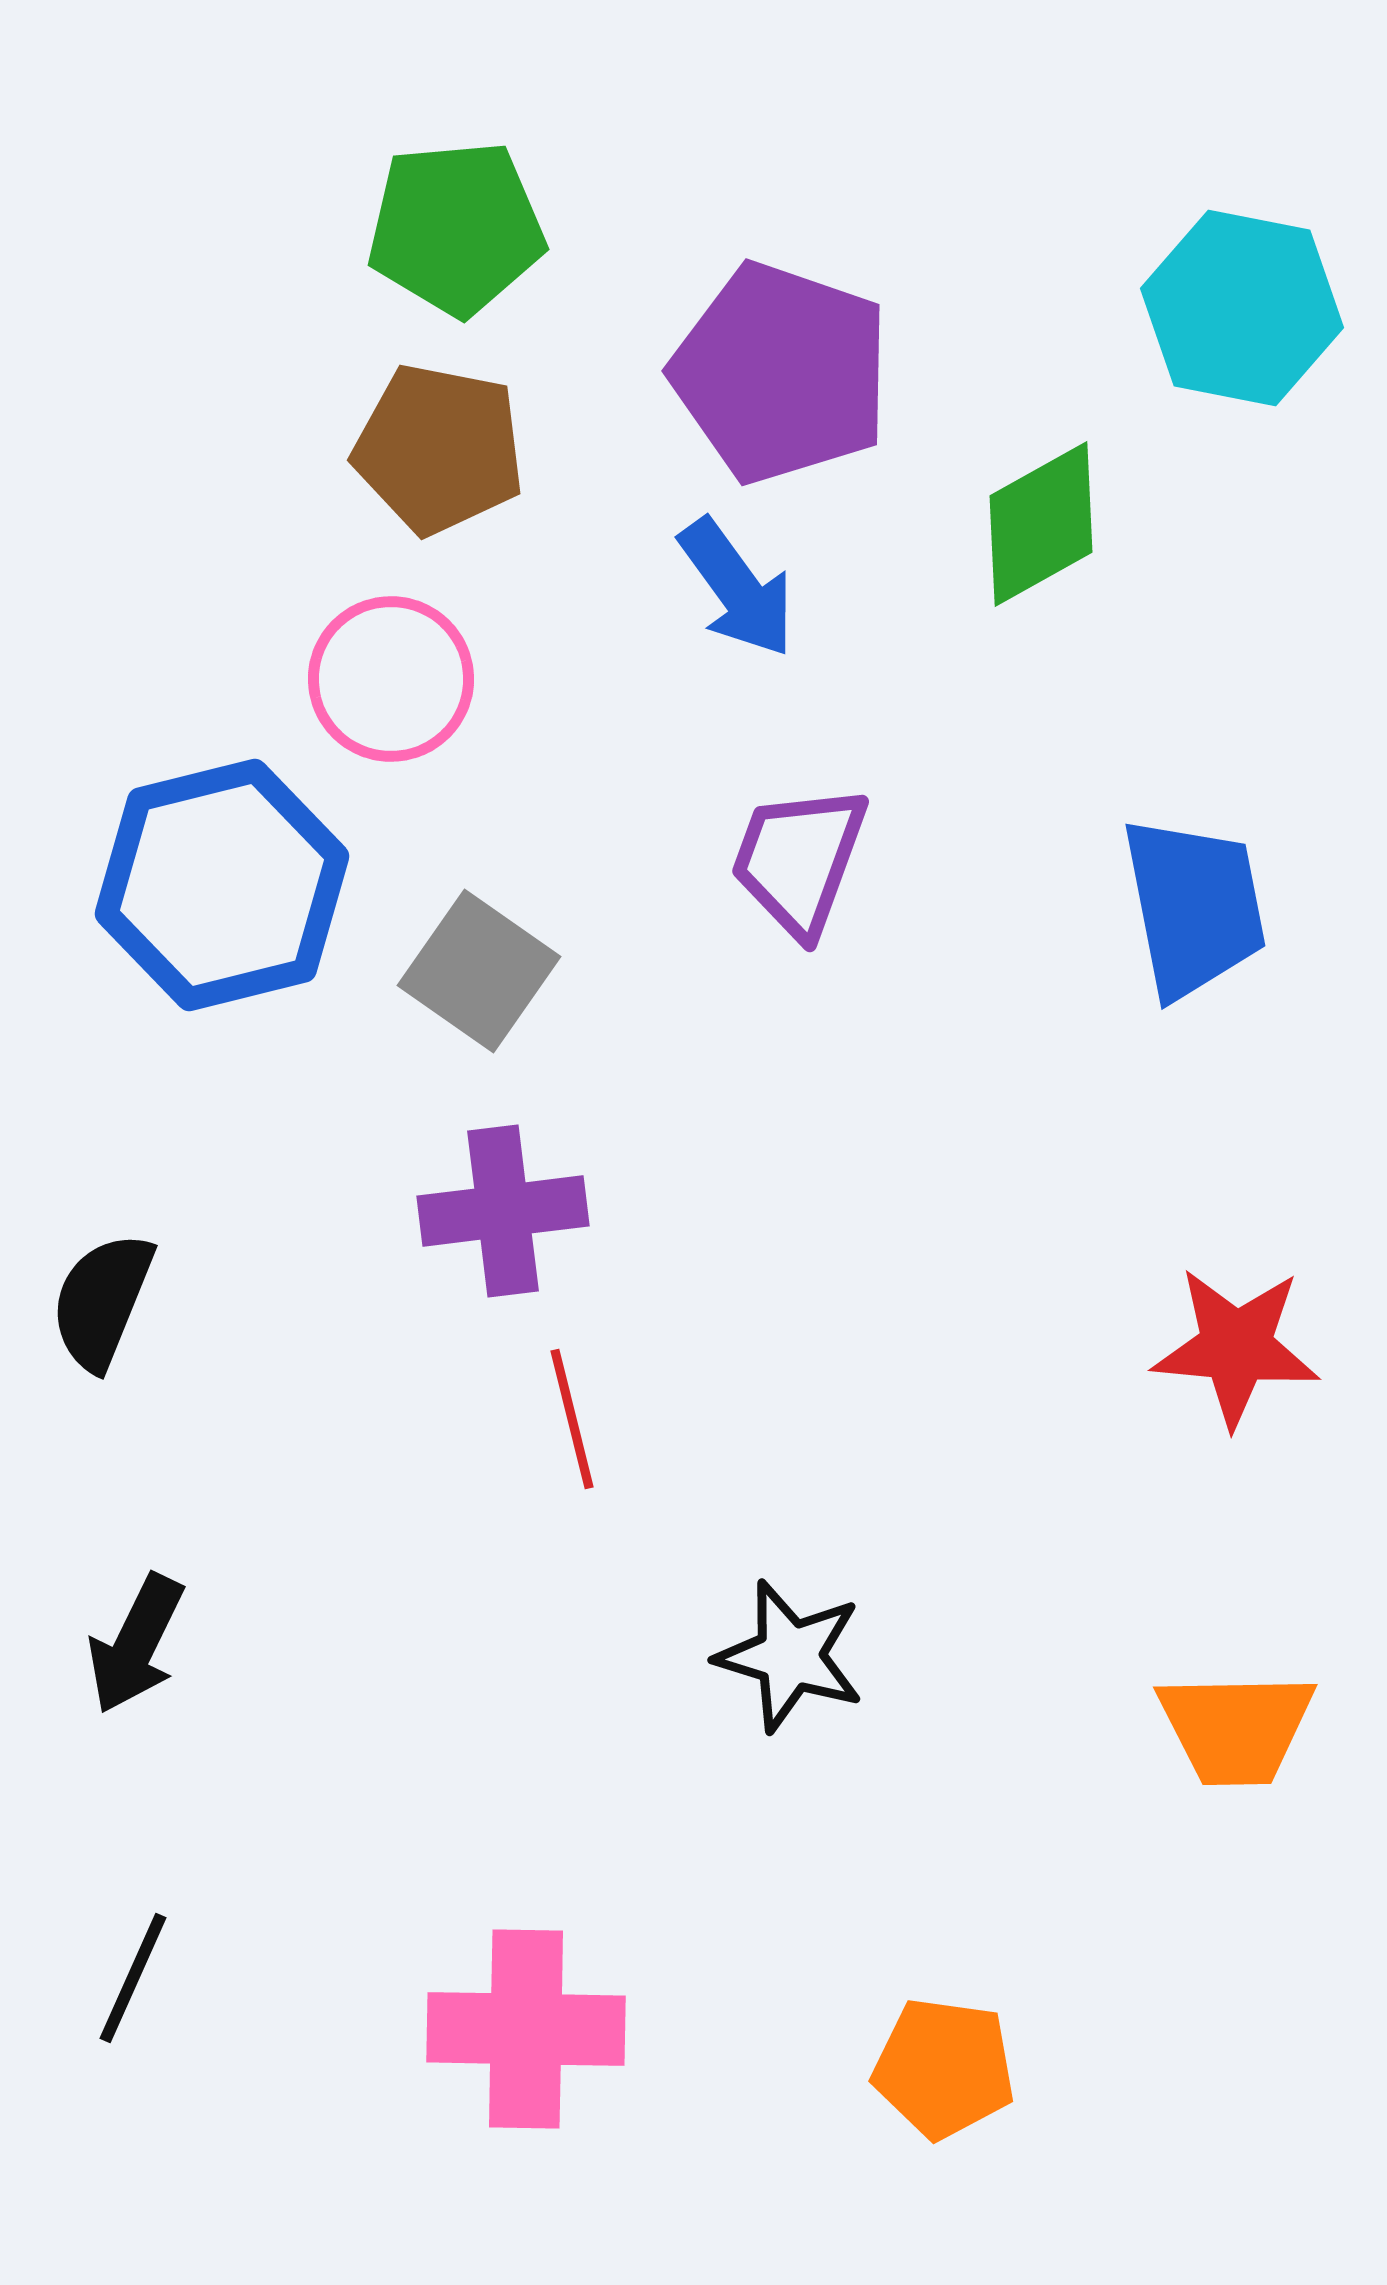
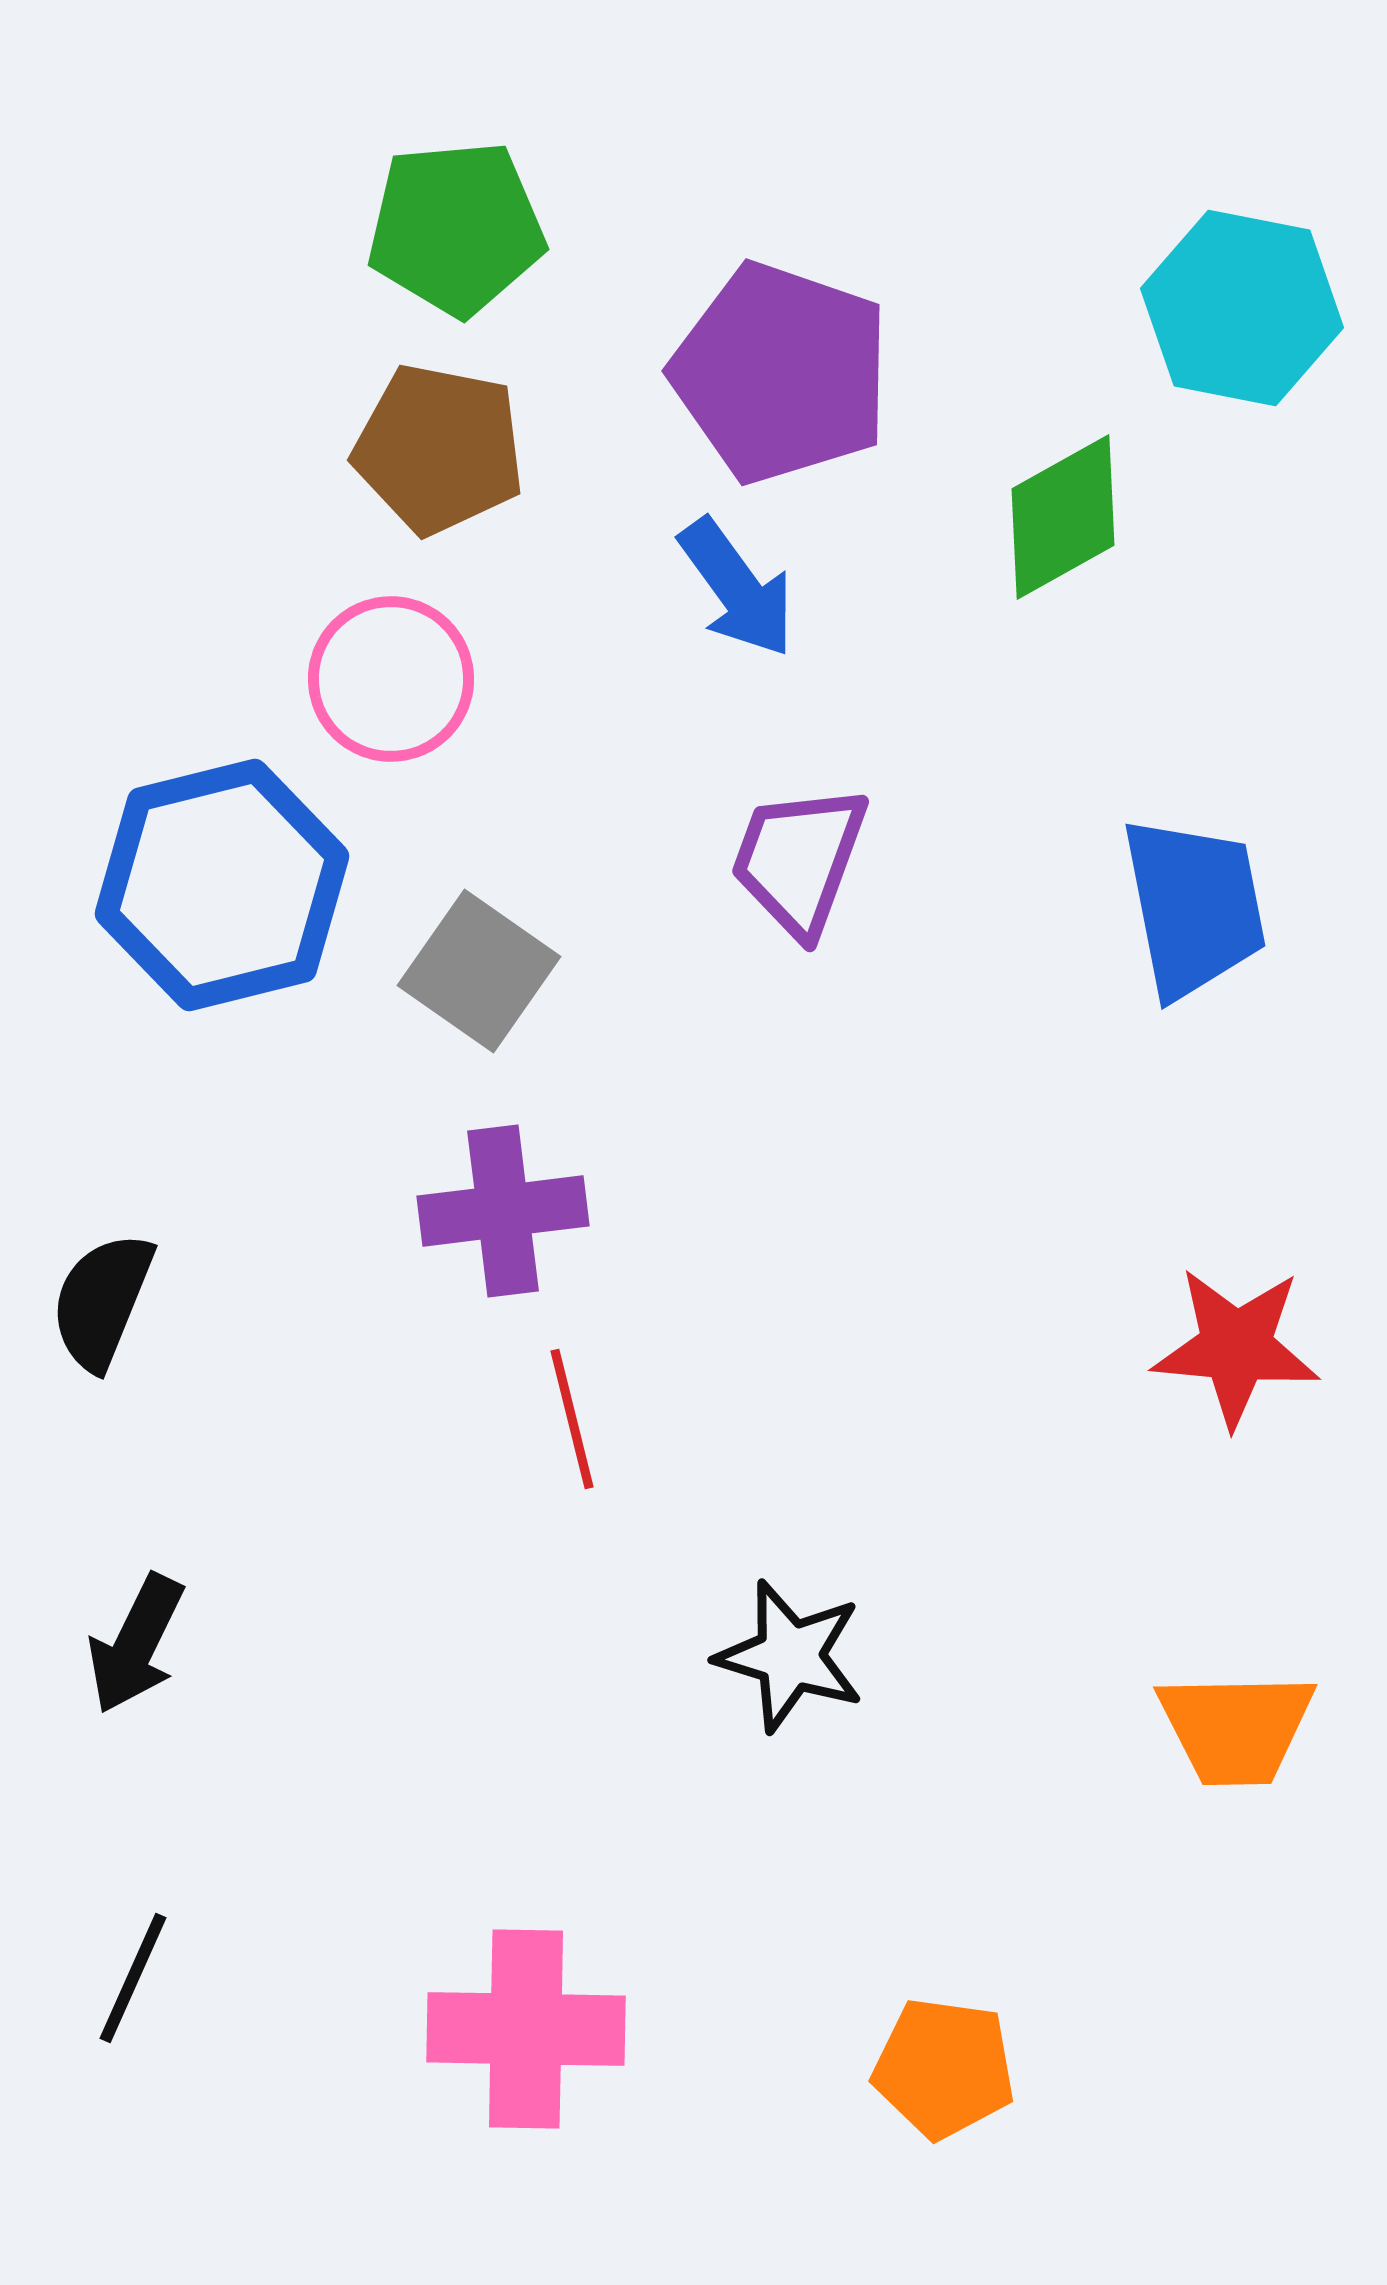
green diamond: moved 22 px right, 7 px up
